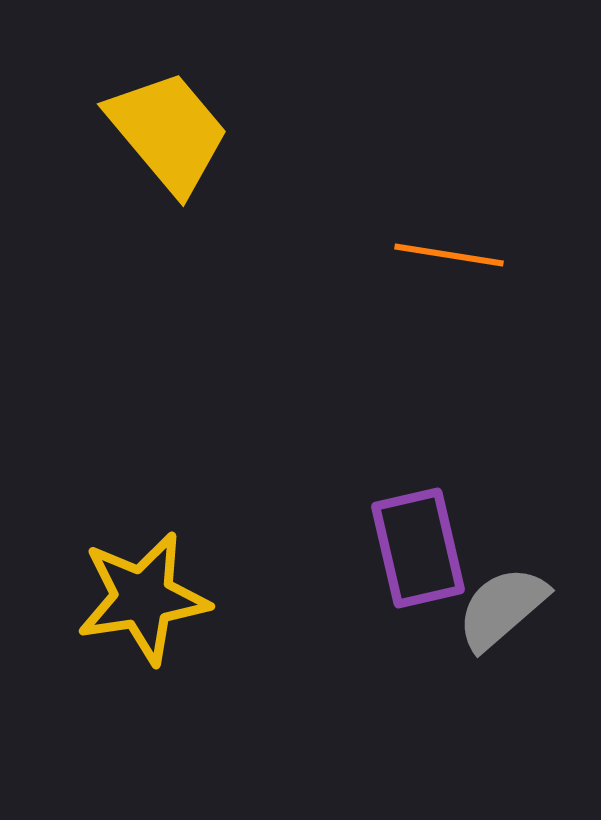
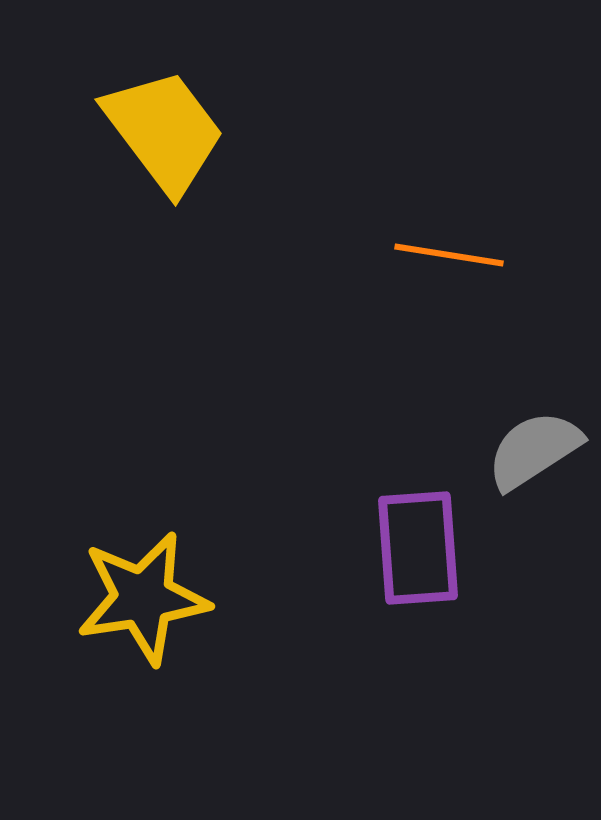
yellow trapezoid: moved 4 px left, 1 px up; rotated 3 degrees clockwise
purple rectangle: rotated 9 degrees clockwise
gray semicircle: moved 32 px right, 158 px up; rotated 8 degrees clockwise
